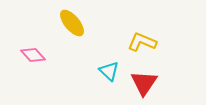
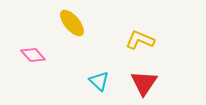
yellow L-shape: moved 2 px left, 2 px up
cyan triangle: moved 10 px left, 10 px down
